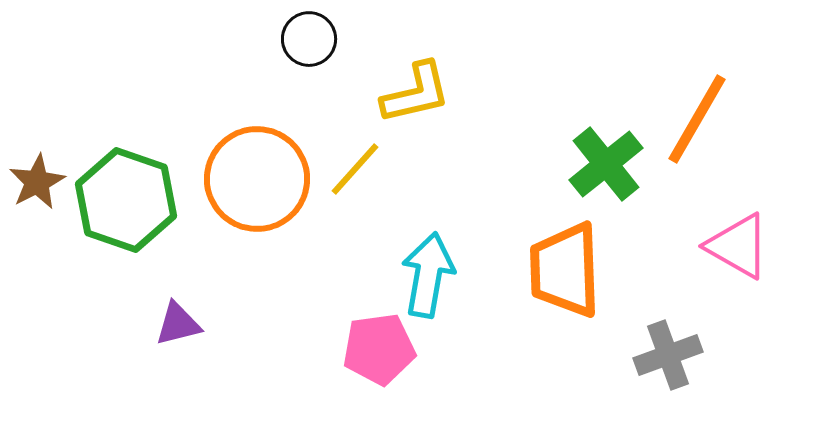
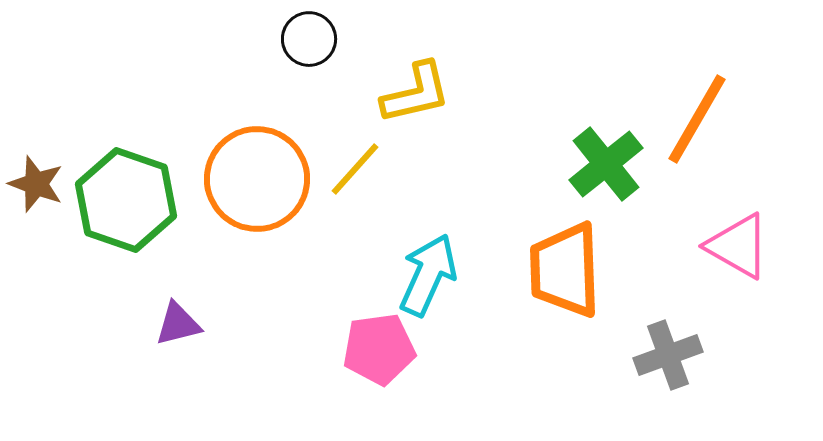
brown star: moved 1 px left, 2 px down; rotated 24 degrees counterclockwise
cyan arrow: rotated 14 degrees clockwise
